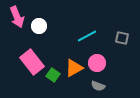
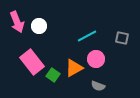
pink arrow: moved 5 px down
pink circle: moved 1 px left, 4 px up
